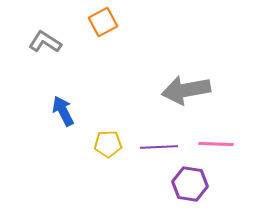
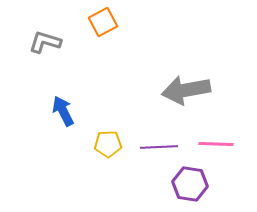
gray L-shape: rotated 16 degrees counterclockwise
